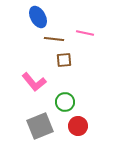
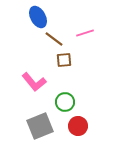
pink line: rotated 30 degrees counterclockwise
brown line: rotated 30 degrees clockwise
